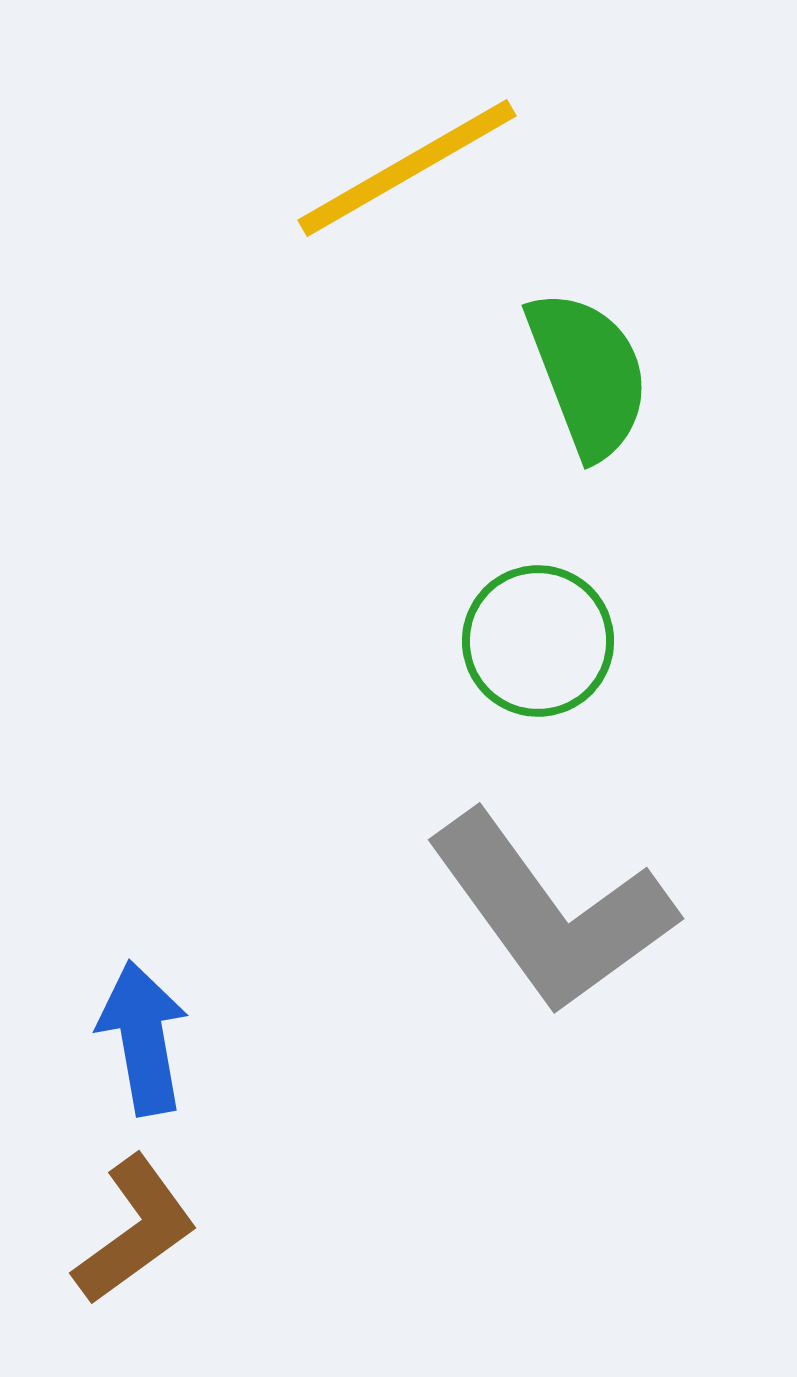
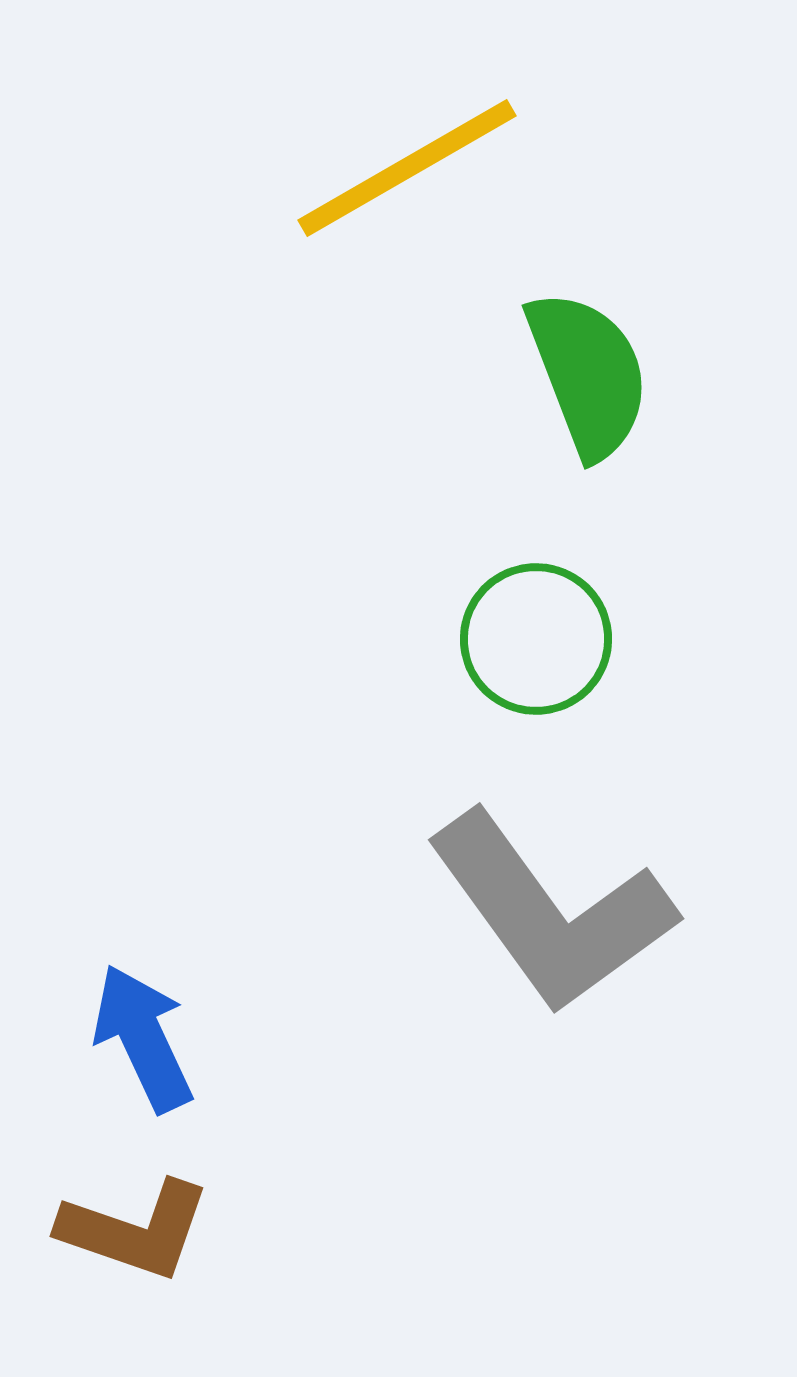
green circle: moved 2 px left, 2 px up
blue arrow: rotated 15 degrees counterclockwise
brown L-shape: rotated 55 degrees clockwise
